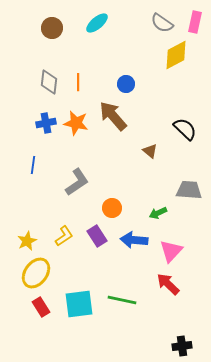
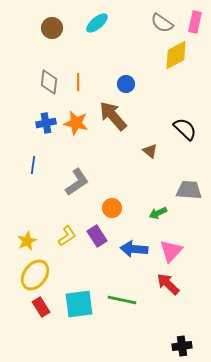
yellow L-shape: moved 3 px right
blue arrow: moved 9 px down
yellow ellipse: moved 1 px left, 2 px down
